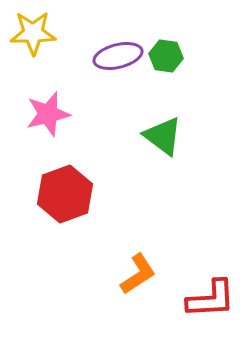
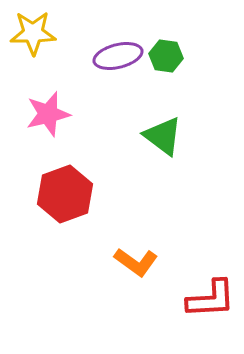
orange L-shape: moved 2 px left, 12 px up; rotated 69 degrees clockwise
